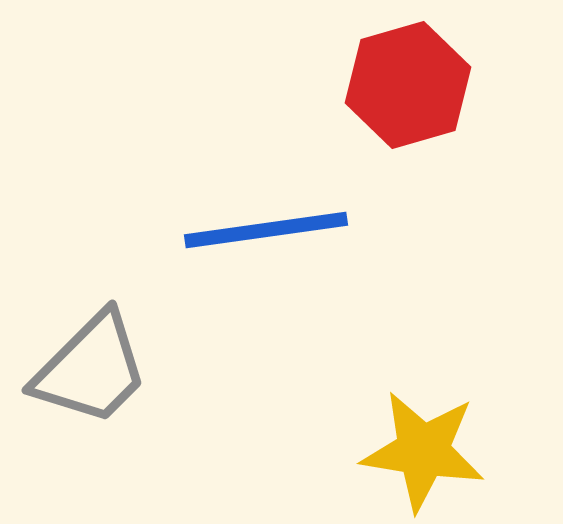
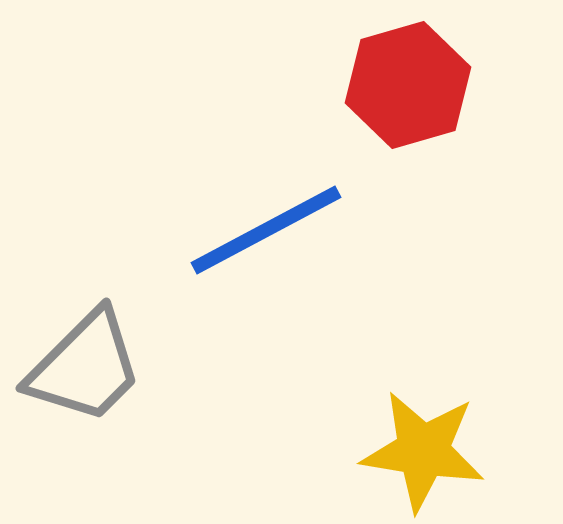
blue line: rotated 20 degrees counterclockwise
gray trapezoid: moved 6 px left, 2 px up
